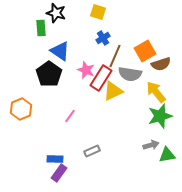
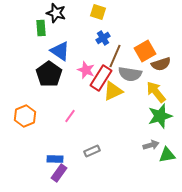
orange hexagon: moved 4 px right, 7 px down
